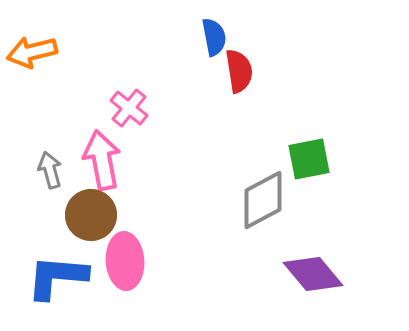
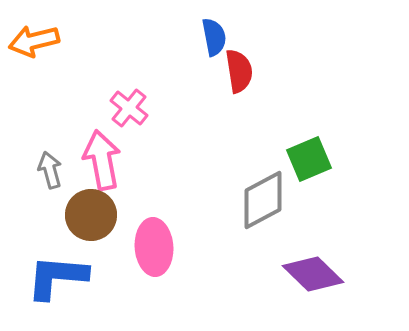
orange arrow: moved 2 px right, 11 px up
green square: rotated 12 degrees counterclockwise
pink ellipse: moved 29 px right, 14 px up
purple diamond: rotated 6 degrees counterclockwise
